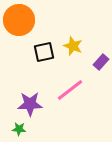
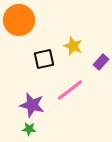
black square: moved 7 px down
purple star: moved 2 px right, 1 px down; rotated 15 degrees clockwise
green star: moved 10 px right
